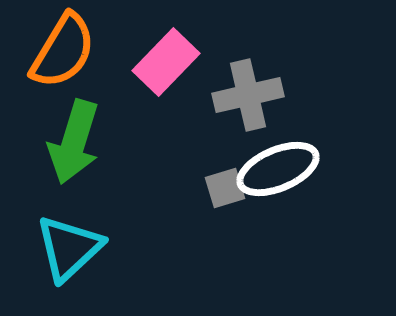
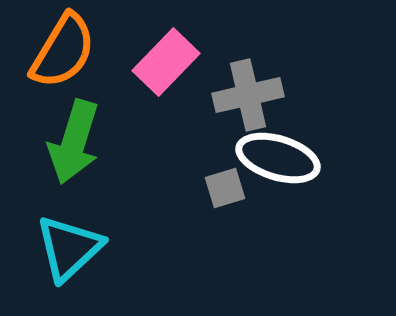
white ellipse: moved 11 px up; rotated 40 degrees clockwise
